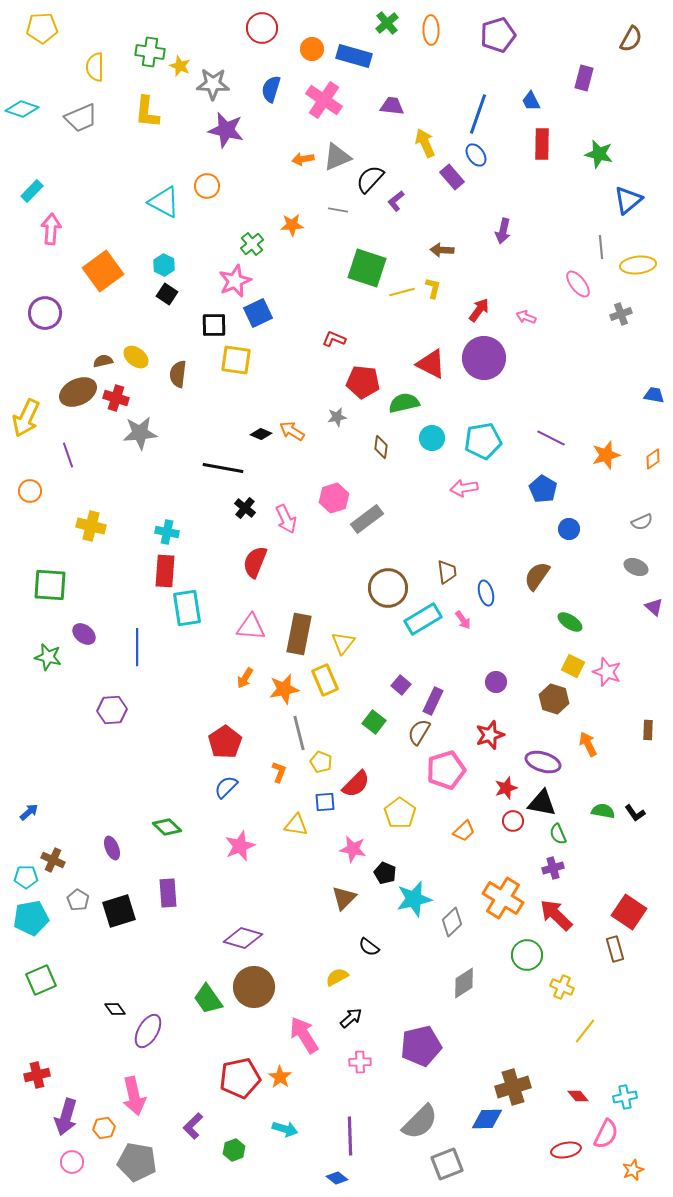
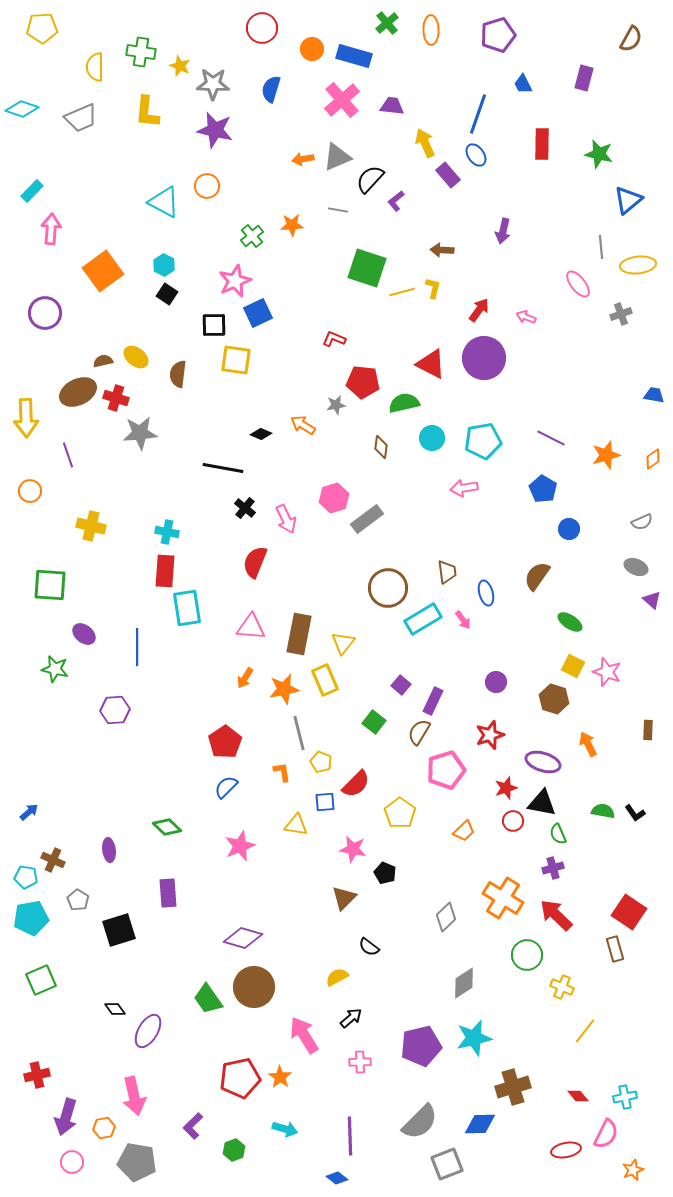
green cross at (150, 52): moved 9 px left
pink cross at (324, 100): moved 18 px right; rotated 15 degrees clockwise
blue trapezoid at (531, 101): moved 8 px left, 17 px up
purple star at (226, 130): moved 11 px left
purple rectangle at (452, 177): moved 4 px left, 2 px up
green cross at (252, 244): moved 8 px up
gray star at (337, 417): moved 1 px left, 12 px up
yellow arrow at (26, 418): rotated 27 degrees counterclockwise
orange arrow at (292, 431): moved 11 px right, 6 px up
purple triangle at (654, 607): moved 2 px left, 7 px up
green star at (48, 657): moved 7 px right, 12 px down
purple hexagon at (112, 710): moved 3 px right
orange L-shape at (279, 772): moved 3 px right; rotated 30 degrees counterclockwise
purple ellipse at (112, 848): moved 3 px left, 2 px down; rotated 15 degrees clockwise
cyan pentagon at (26, 877): rotated 10 degrees clockwise
cyan star at (414, 899): moved 60 px right, 139 px down
black square at (119, 911): moved 19 px down
gray diamond at (452, 922): moved 6 px left, 5 px up
blue diamond at (487, 1119): moved 7 px left, 5 px down
